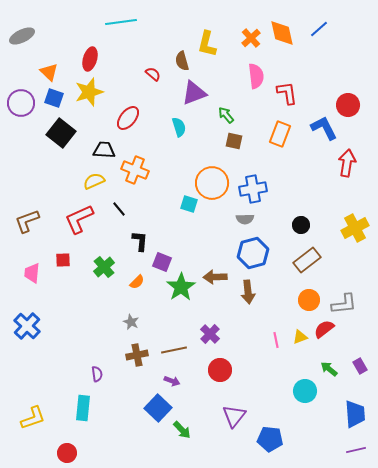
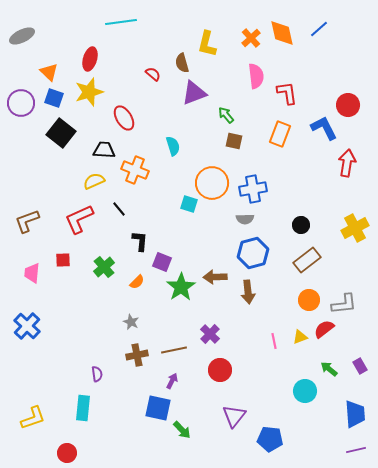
brown semicircle at (182, 61): moved 2 px down
red ellipse at (128, 118): moved 4 px left; rotated 70 degrees counterclockwise
cyan semicircle at (179, 127): moved 6 px left, 19 px down
pink line at (276, 340): moved 2 px left, 1 px down
purple arrow at (172, 381): rotated 84 degrees counterclockwise
blue square at (158, 408): rotated 32 degrees counterclockwise
